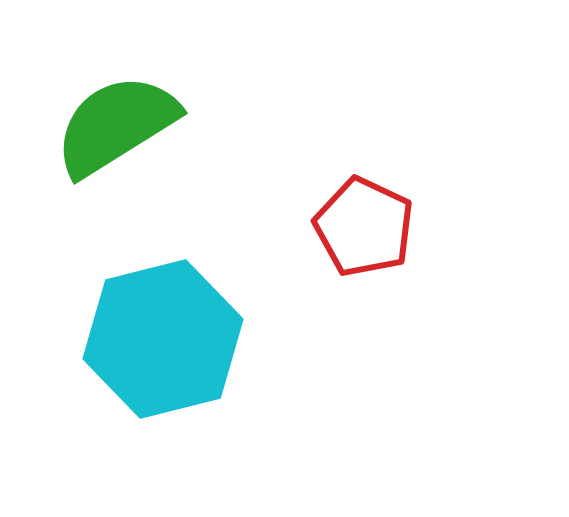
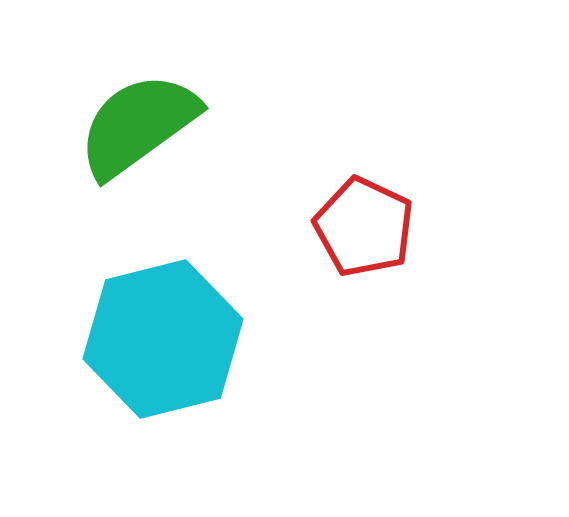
green semicircle: moved 22 px right; rotated 4 degrees counterclockwise
